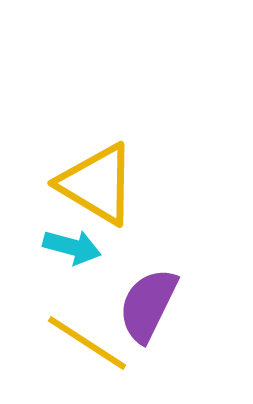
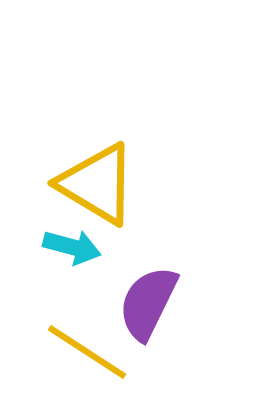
purple semicircle: moved 2 px up
yellow line: moved 9 px down
